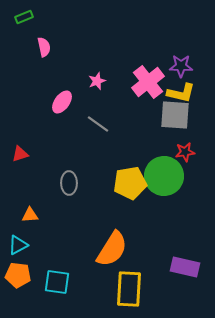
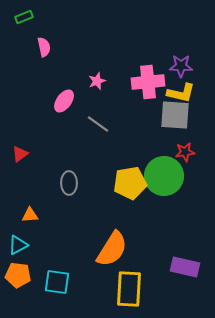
pink cross: rotated 32 degrees clockwise
pink ellipse: moved 2 px right, 1 px up
red triangle: rotated 18 degrees counterclockwise
